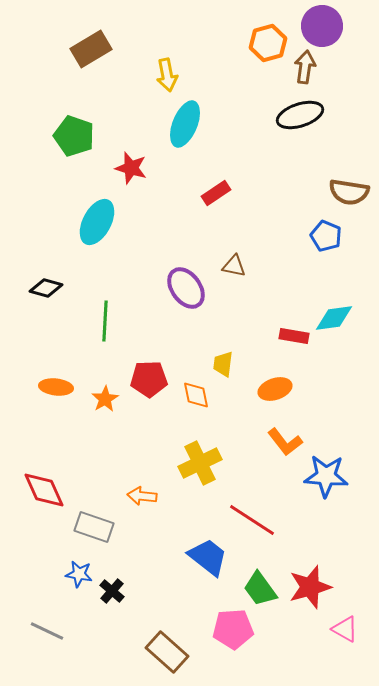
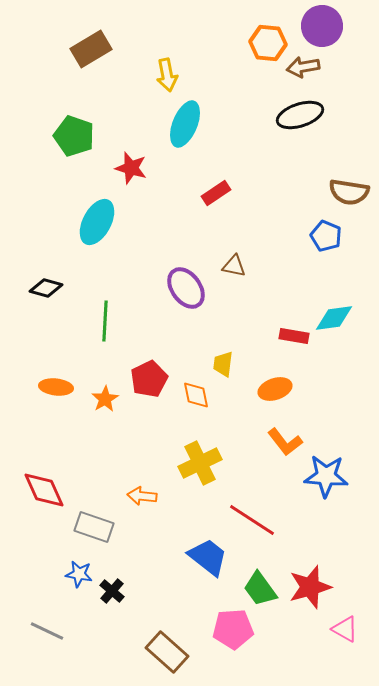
orange hexagon at (268, 43): rotated 21 degrees clockwise
brown arrow at (305, 67): moved 2 px left; rotated 108 degrees counterclockwise
red pentagon at (149, 379): rotated 24 degrees counterclockwise
